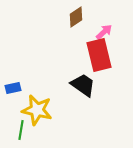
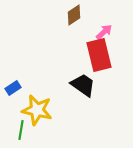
brown diamond: moved 2 px left, 2 px up
blue rectangle: rotated 21 degrees counterclockwise
